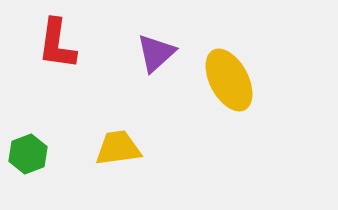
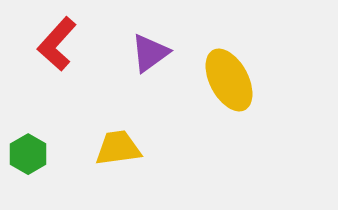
red L-shape: rotated 34 degrees clockwise
purple triangle: moved 6 px left; rotated 6 degrees clockwise
green hexagon: rotated 9 degrees counterclockwise
